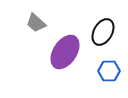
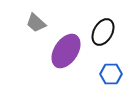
purple ellipse: moved 1 px right, 1 px up
blue hexagon: moved 2 px right, 3 px down
